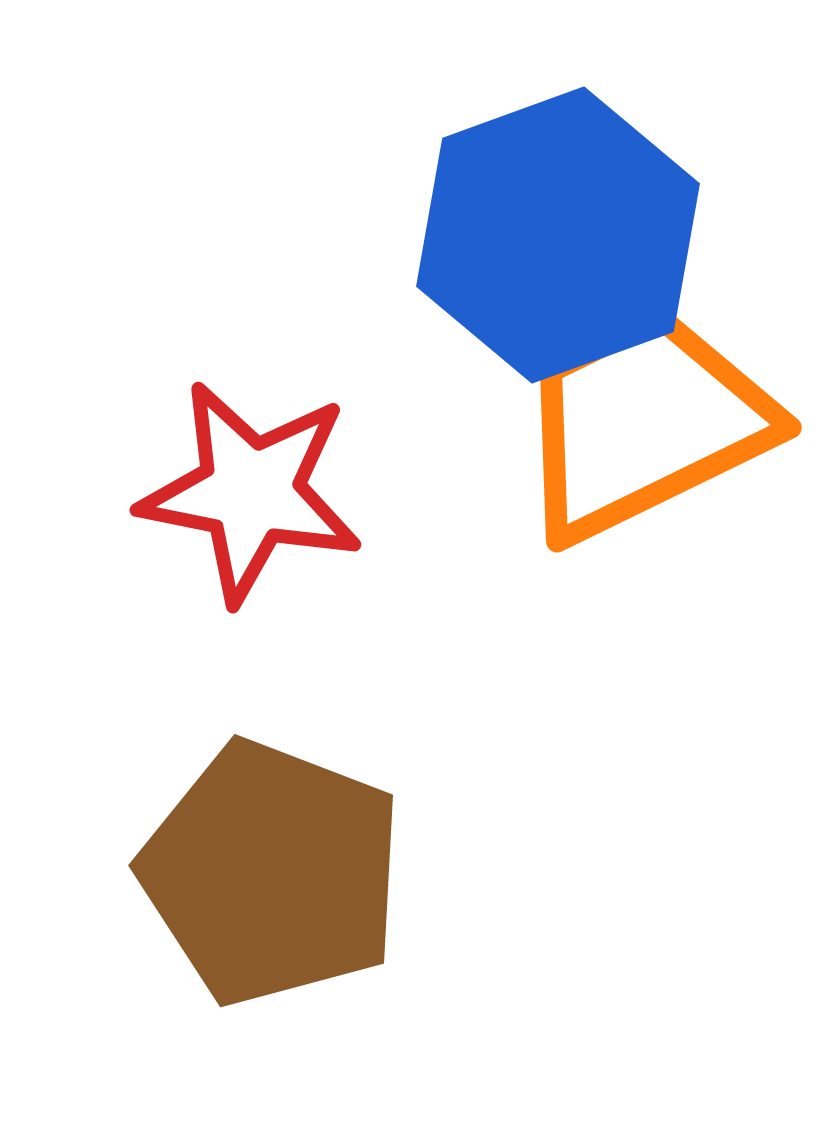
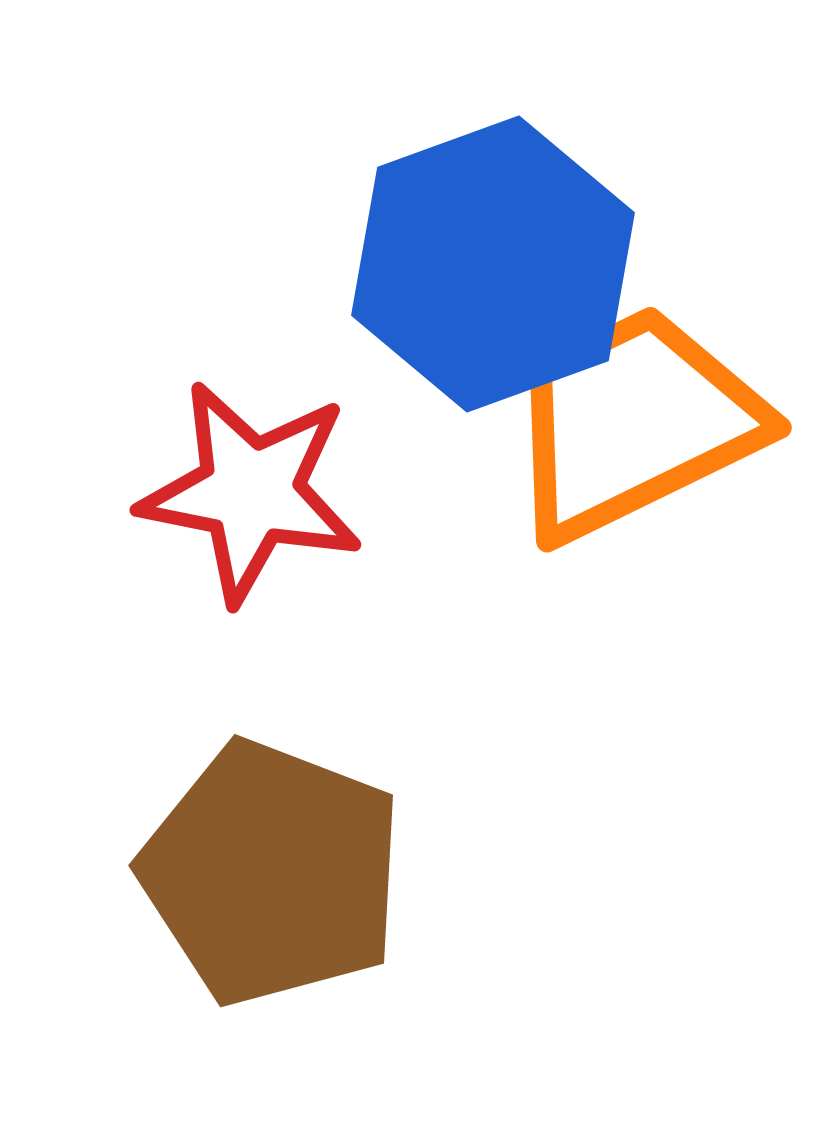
blue hexagon: moved 65 px left, 29 px down
orange trapezoid: moved 10 px left
